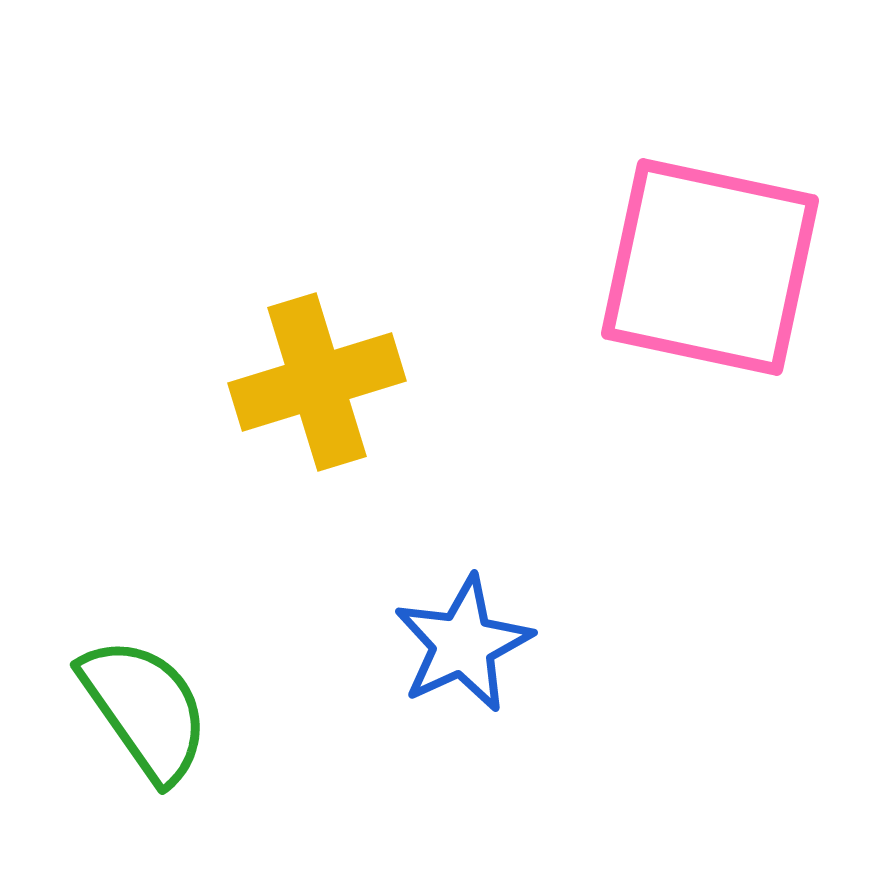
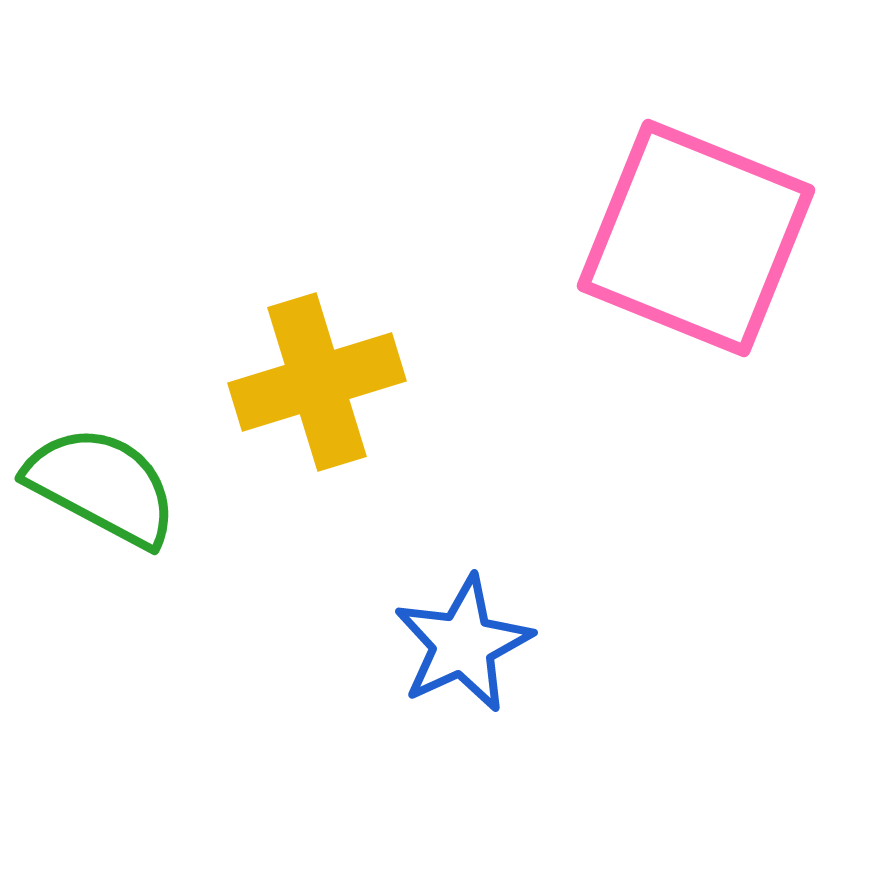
pink square: moved 14 px left, 29 px up; rotated 10 degrees clockwise
green semicircle: moved 43 px left, 223 px up; rotated 27 degrees counterclockwise
